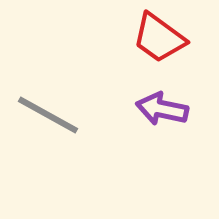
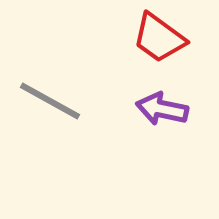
gray line: moved 2 px right, 14 px up
